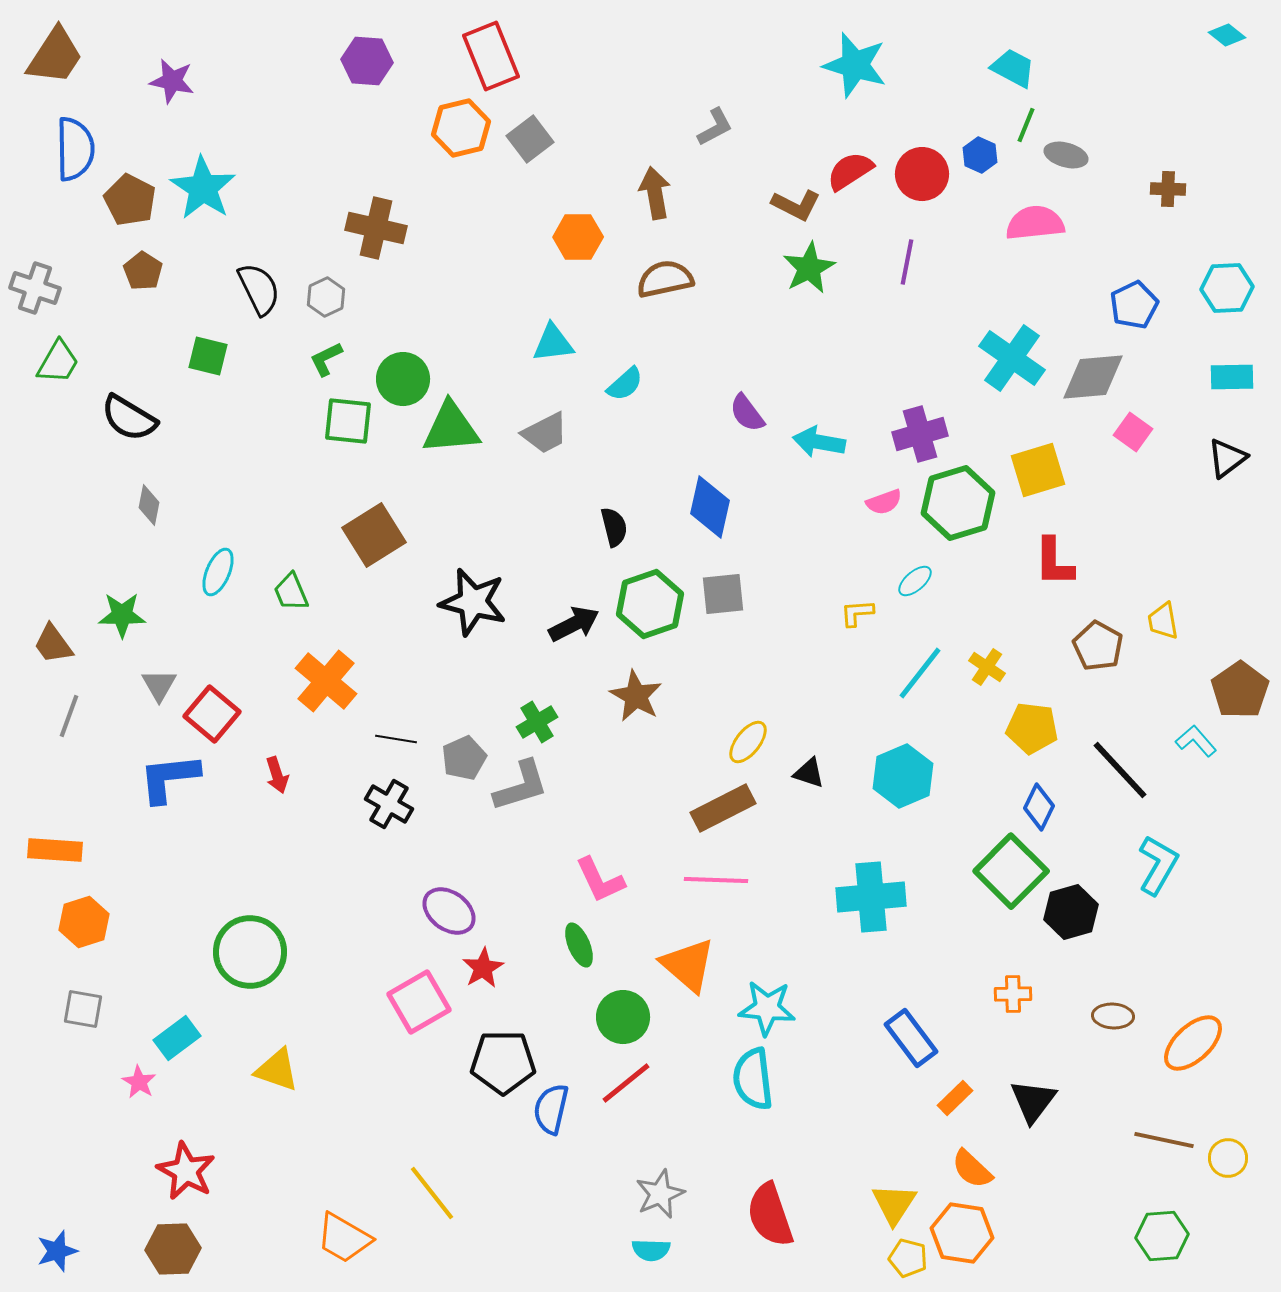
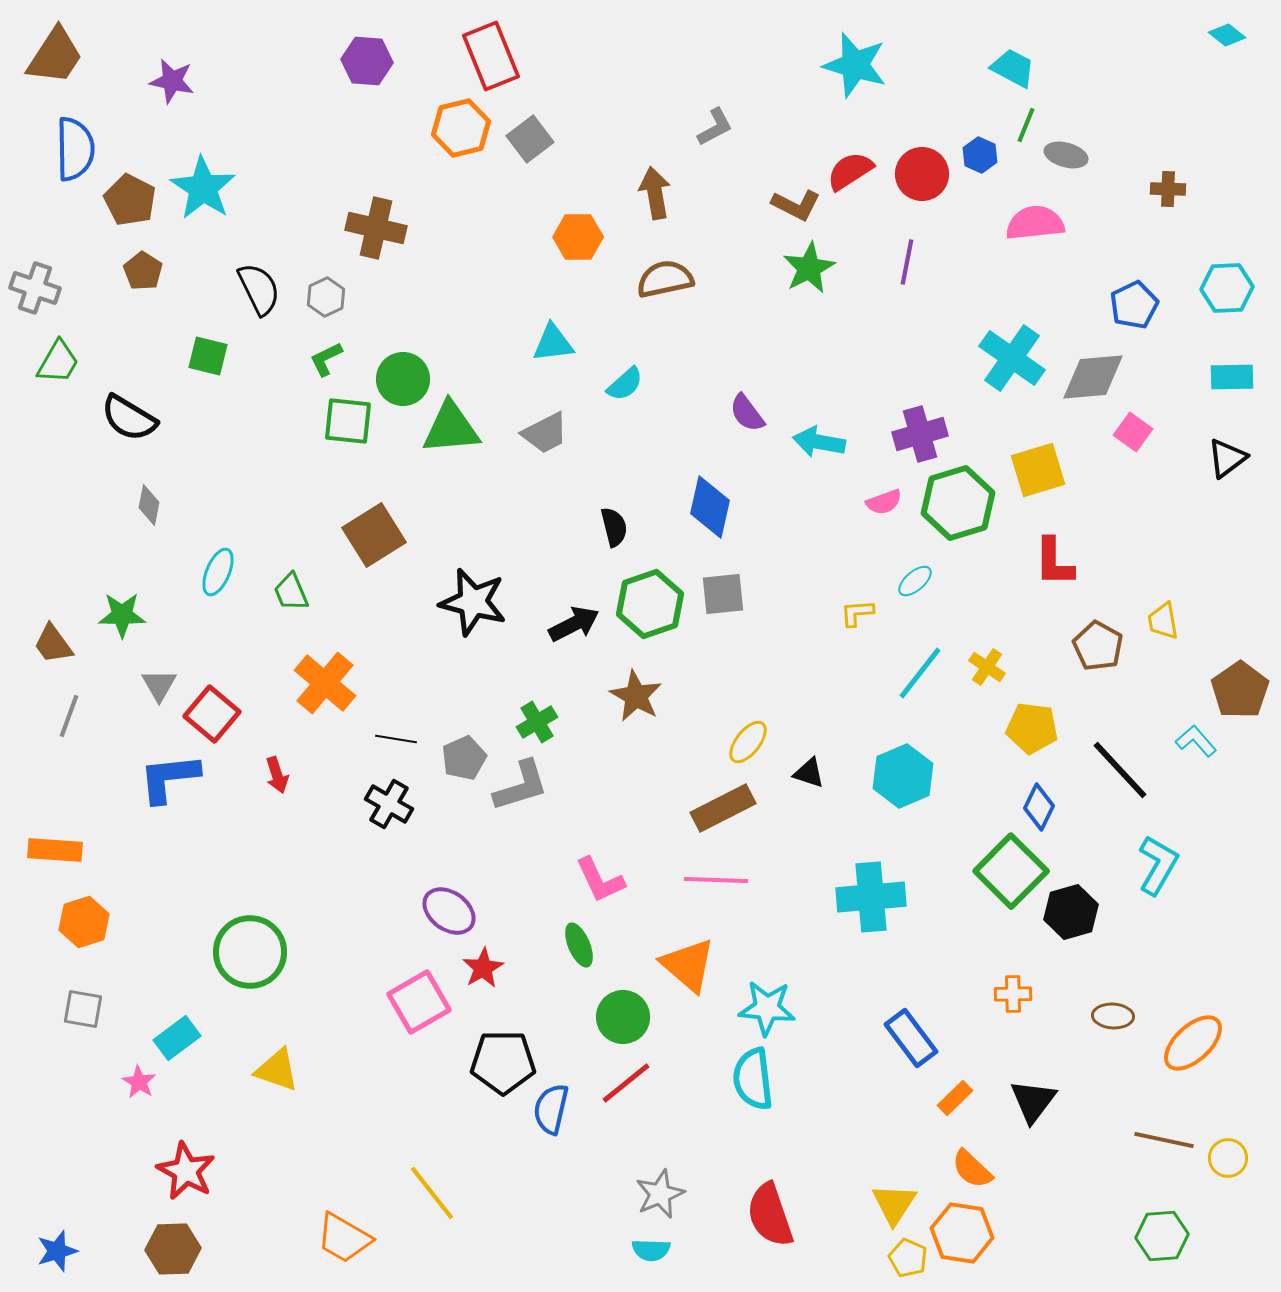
orange cross at (326, 681): moved 1 px left, 2 px down
yellow pentagon at (908, 1258): rotated 9 degrees clockwise
